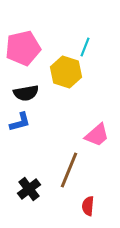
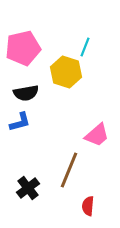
black cross: moved 1 px left, 1 px up
